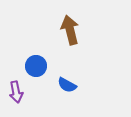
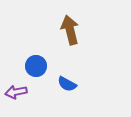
blue semicircle: moved 1 px up
purple arrow: rotated 90 degrees clockwise
